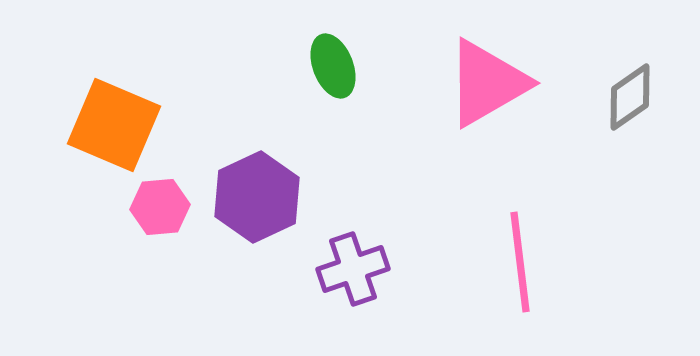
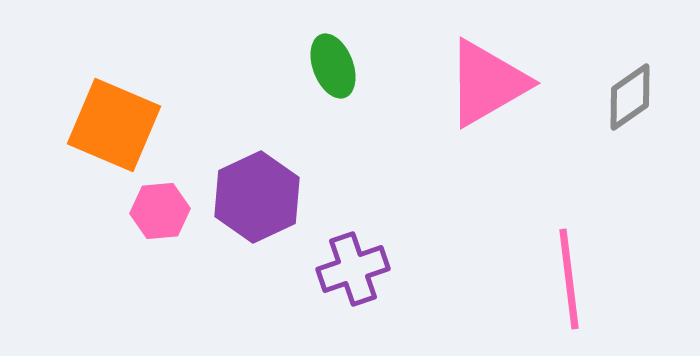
pink hexagon: moved 4 px down
pink line: moved 49 px right, 17 px down
